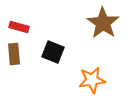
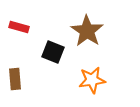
brown star: moved 16 px left, 8 px down
brown rectangle: moved 1 px right, 25 px down
